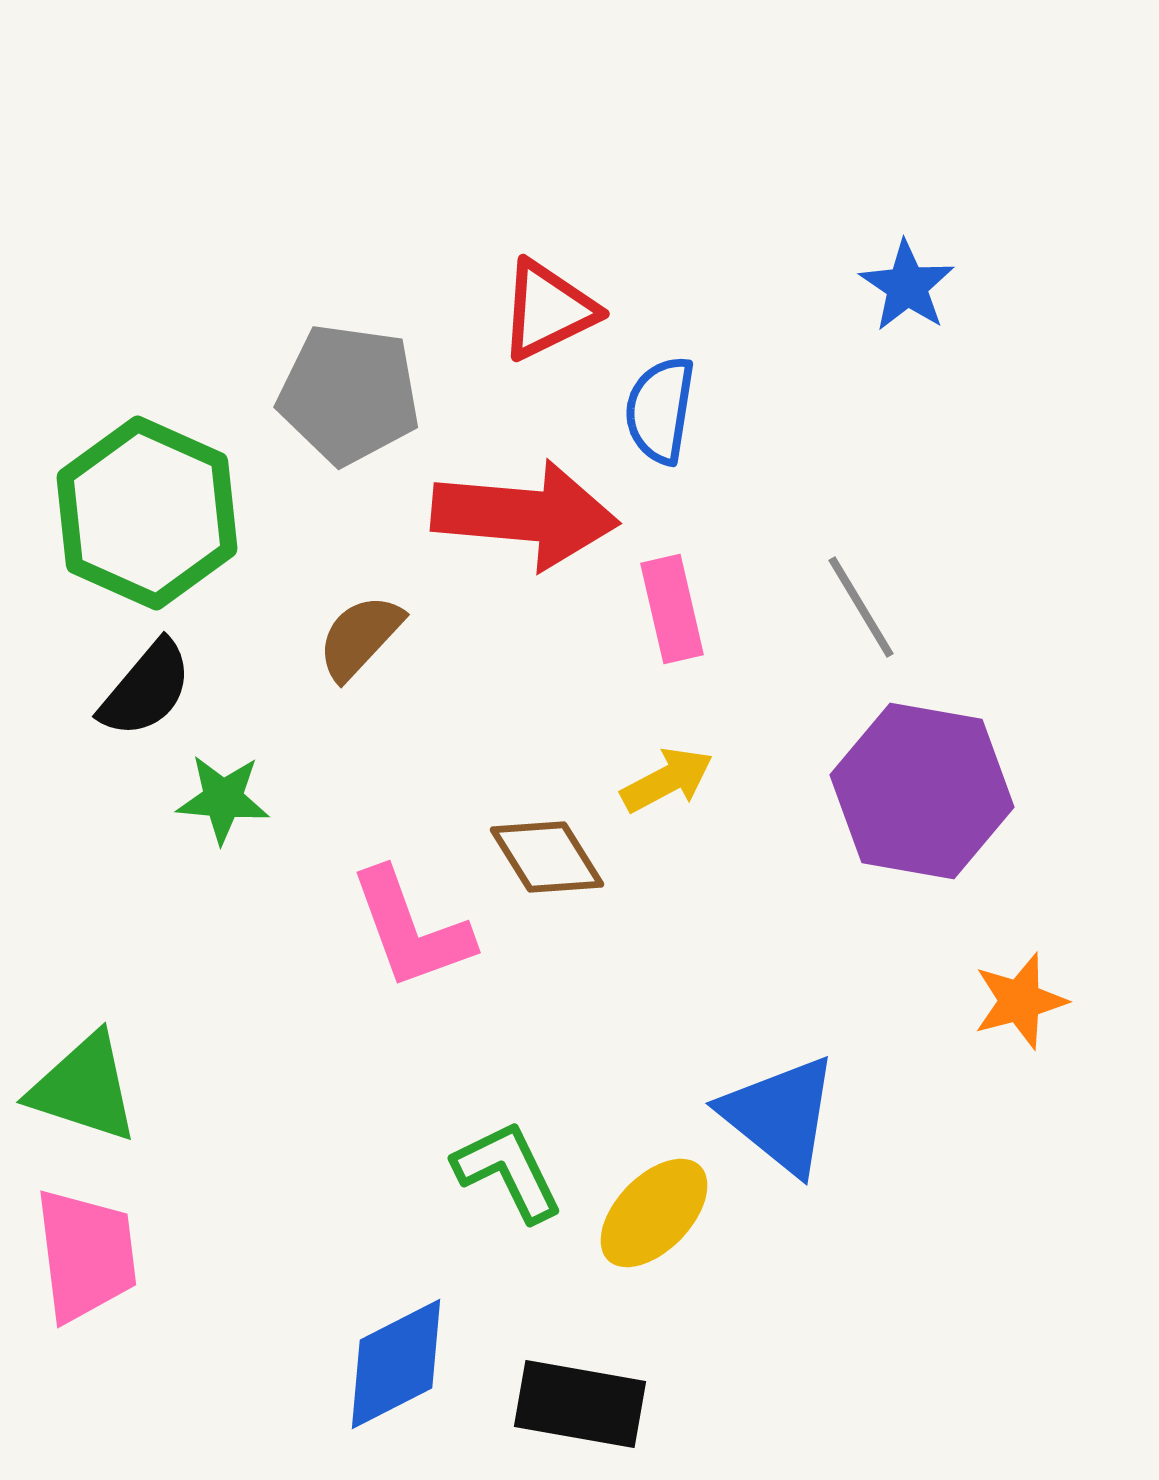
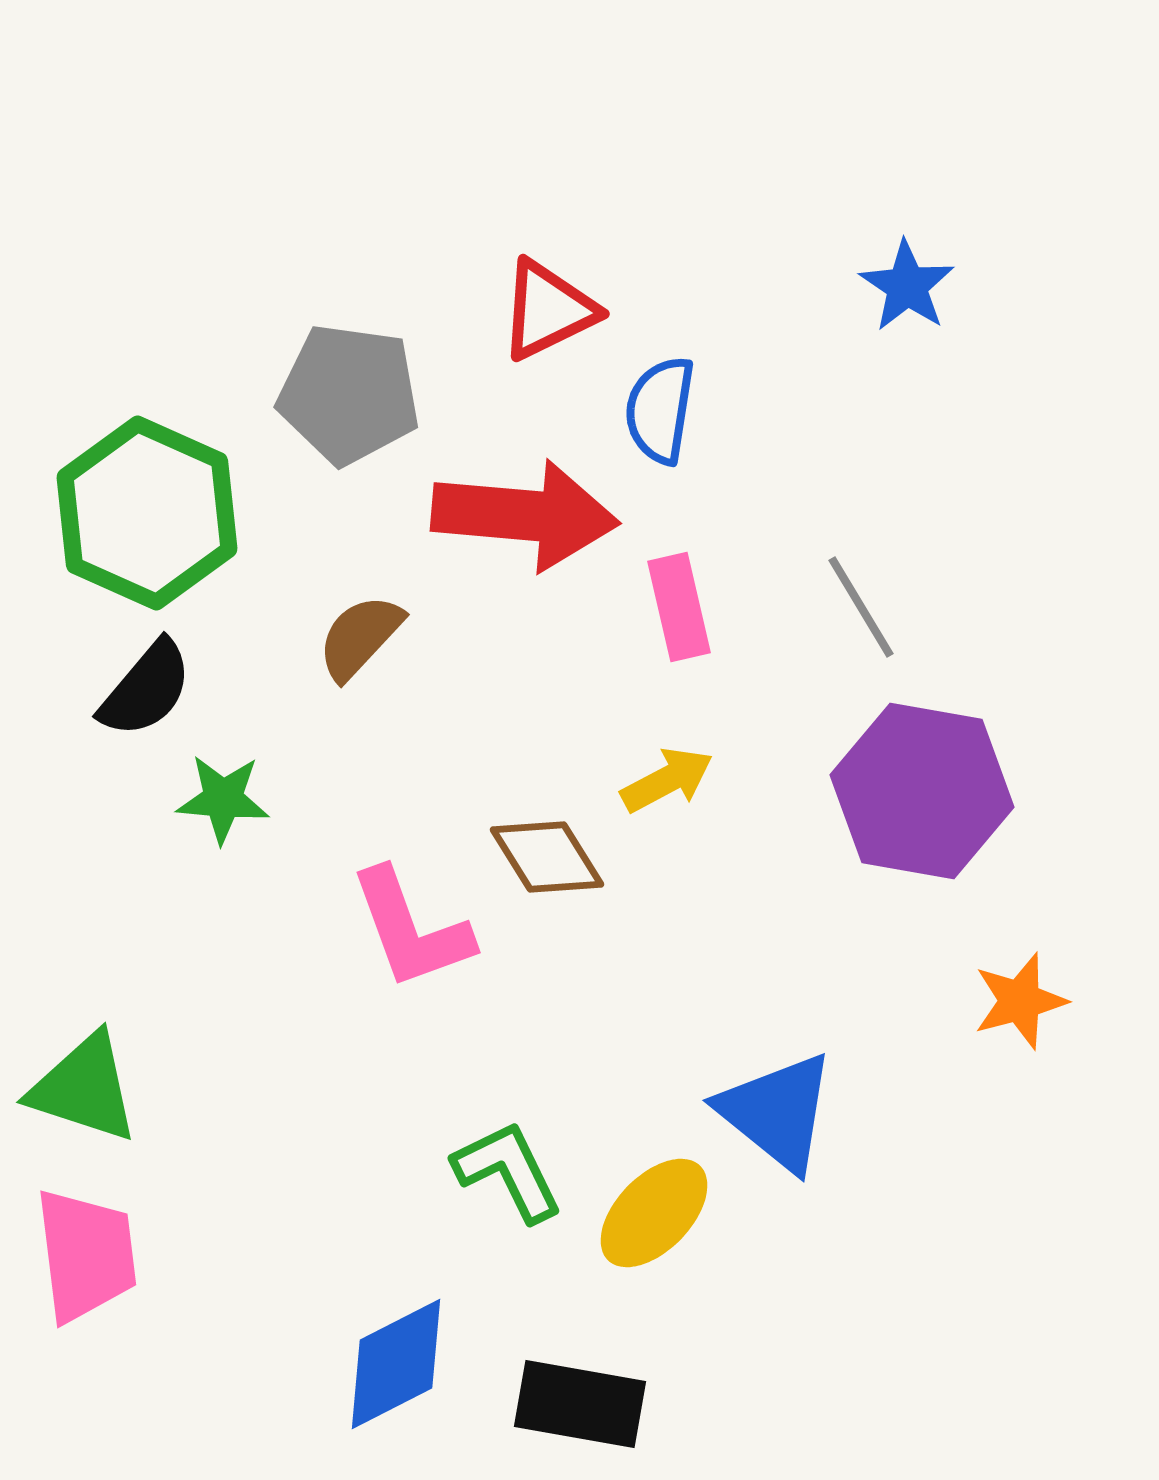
pink rectangle: moved 7 px right, 2 px up
blue triangle: moved 3 px left, 3 px up
